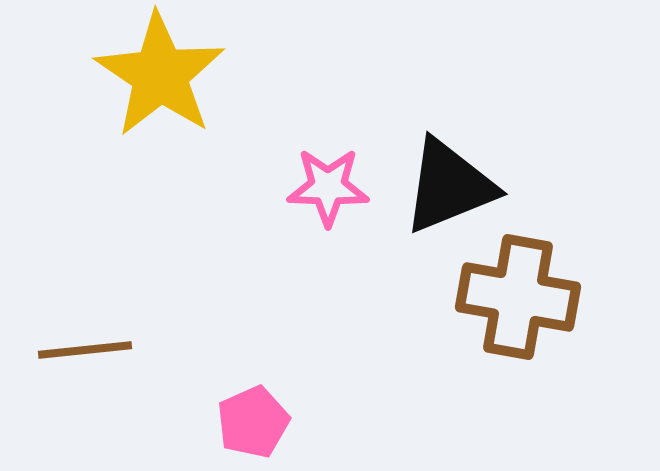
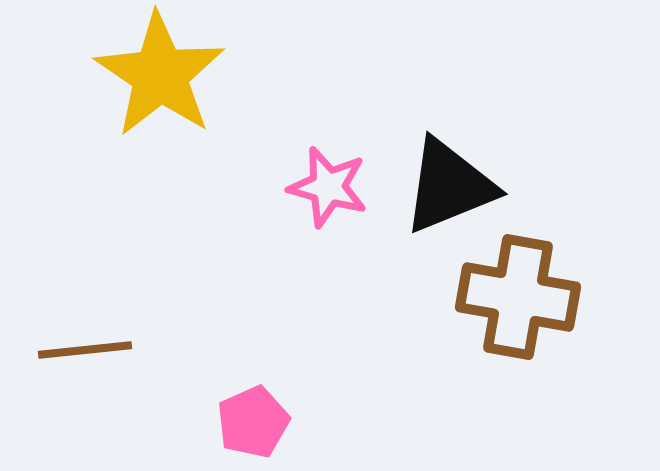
pink star: rotated 14 degrees clockwise
